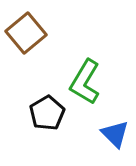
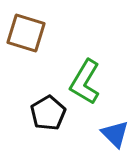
brown square: rotated 33 degrees counterclockwise
black pentagon: moved 1 px right
